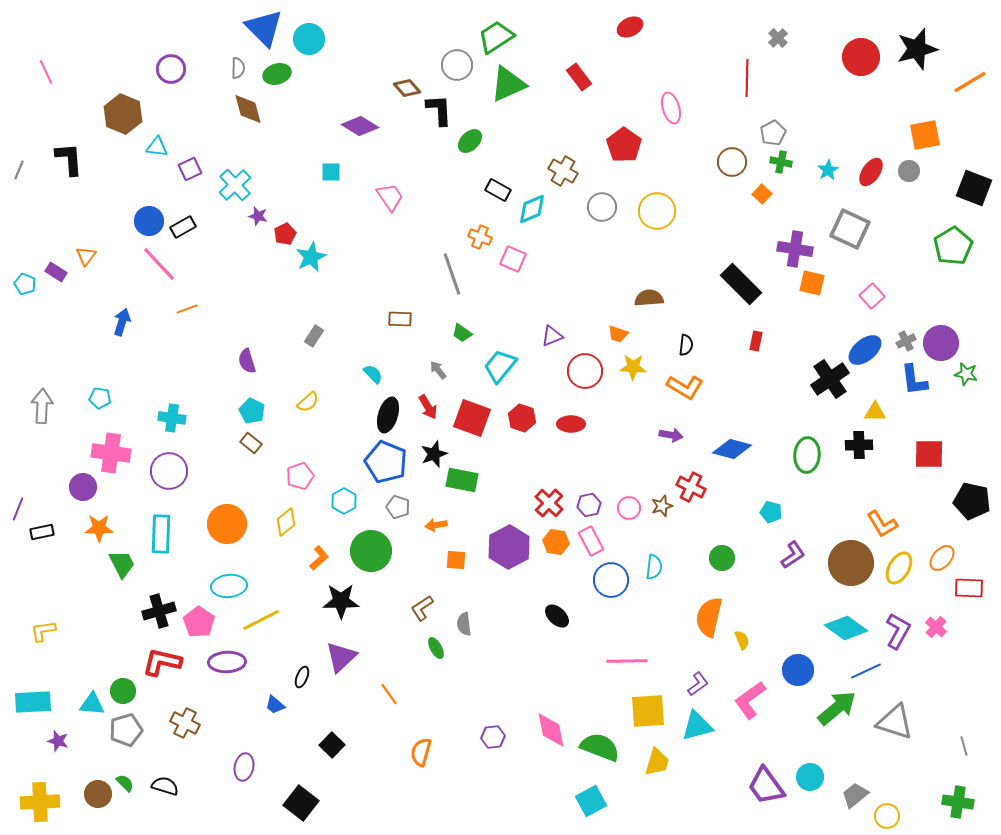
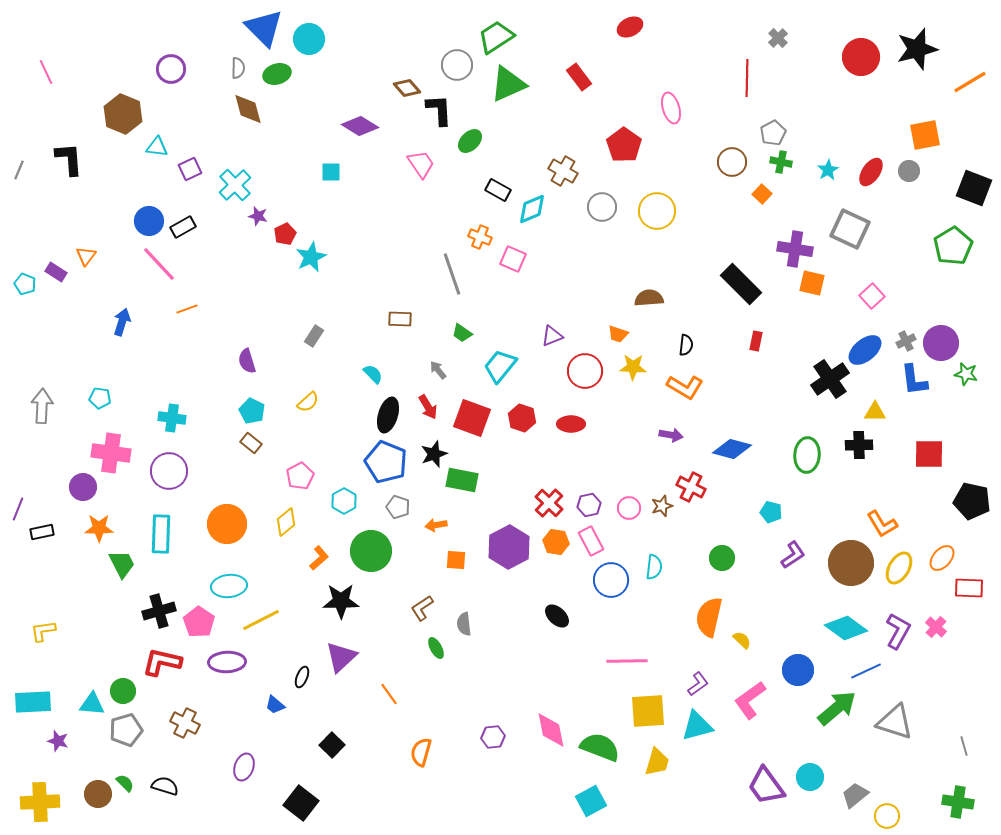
pink trapezoid at (390, 197): moved 31 px right, 33 px up
pink pentagon at (300, 476): rotated 8 degrees counterclockwise
yellow semicircle at (742, 640): rotated 24 degrees counterclockwise
purple ellipse at (244, 767): rotated 8 degrees clockwise
